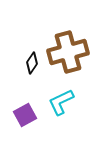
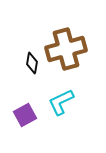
brown cross: moved 2 px left, 3 px up
black diamond: rotated 25 degrees counterclockwise
